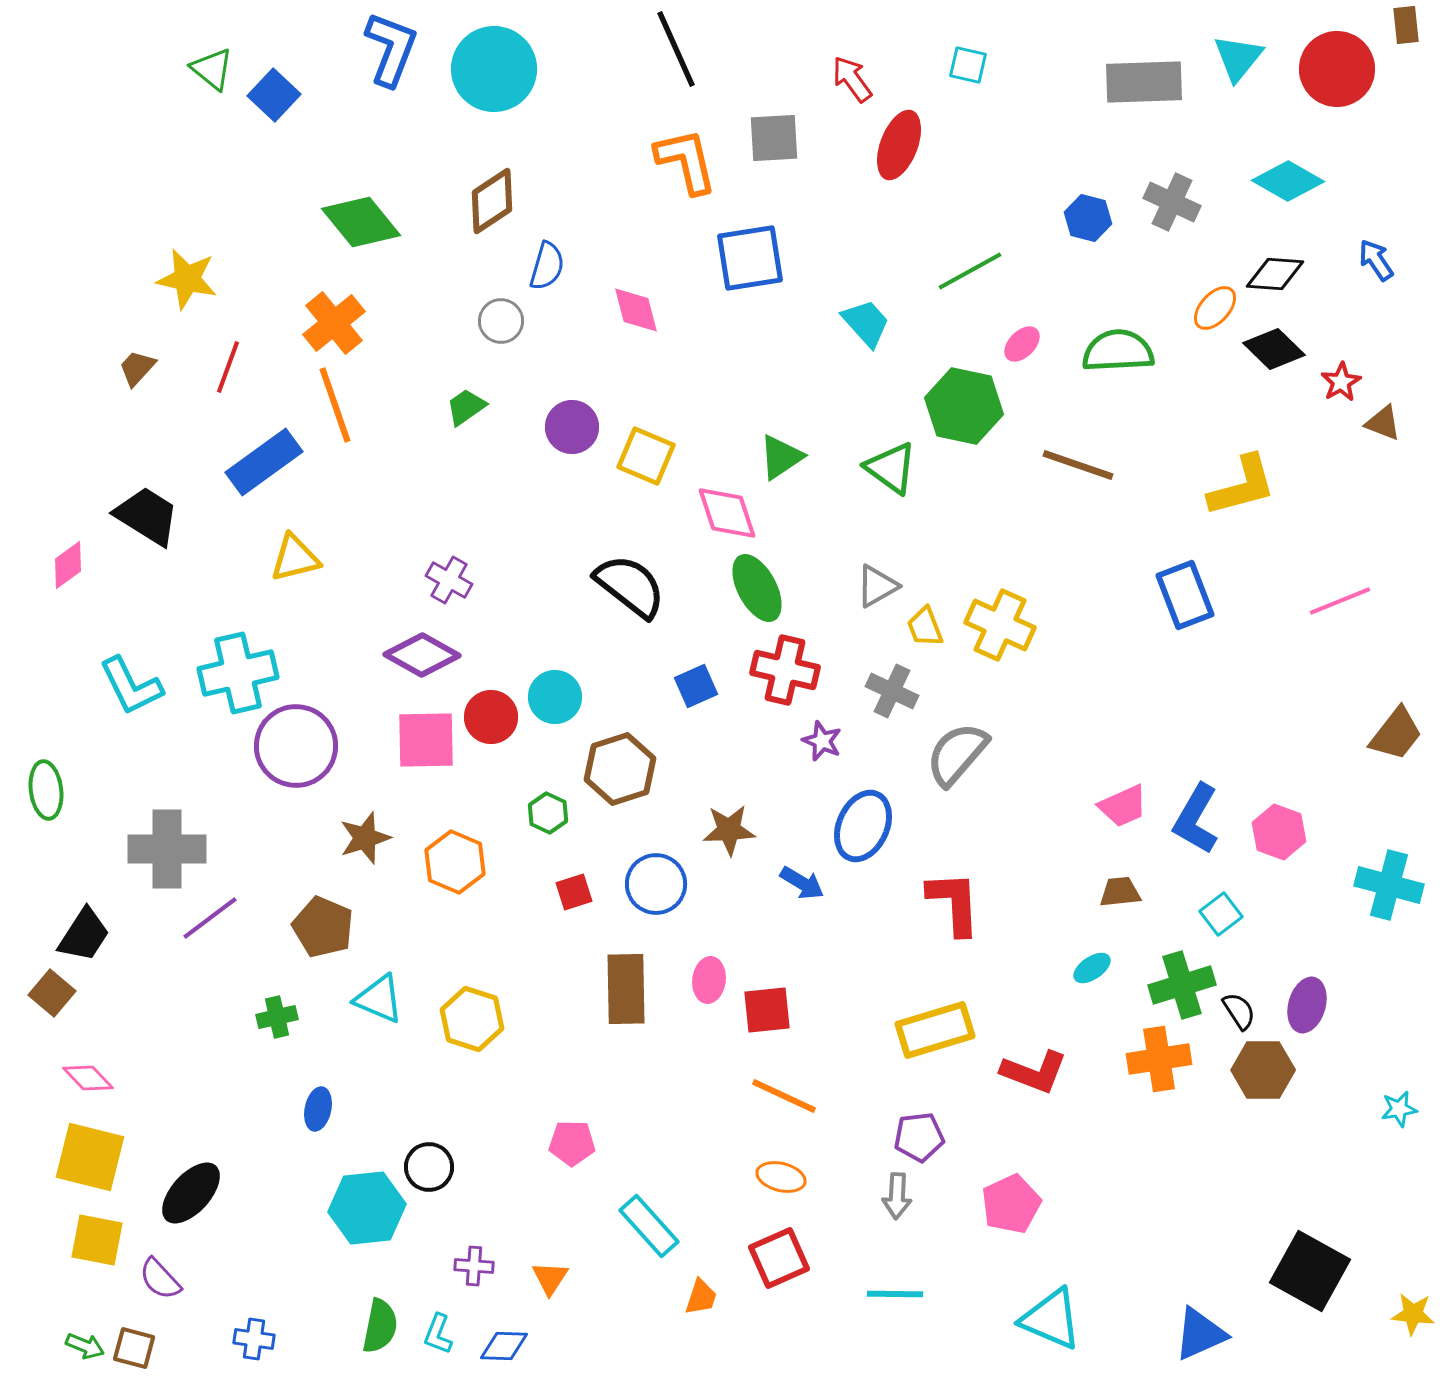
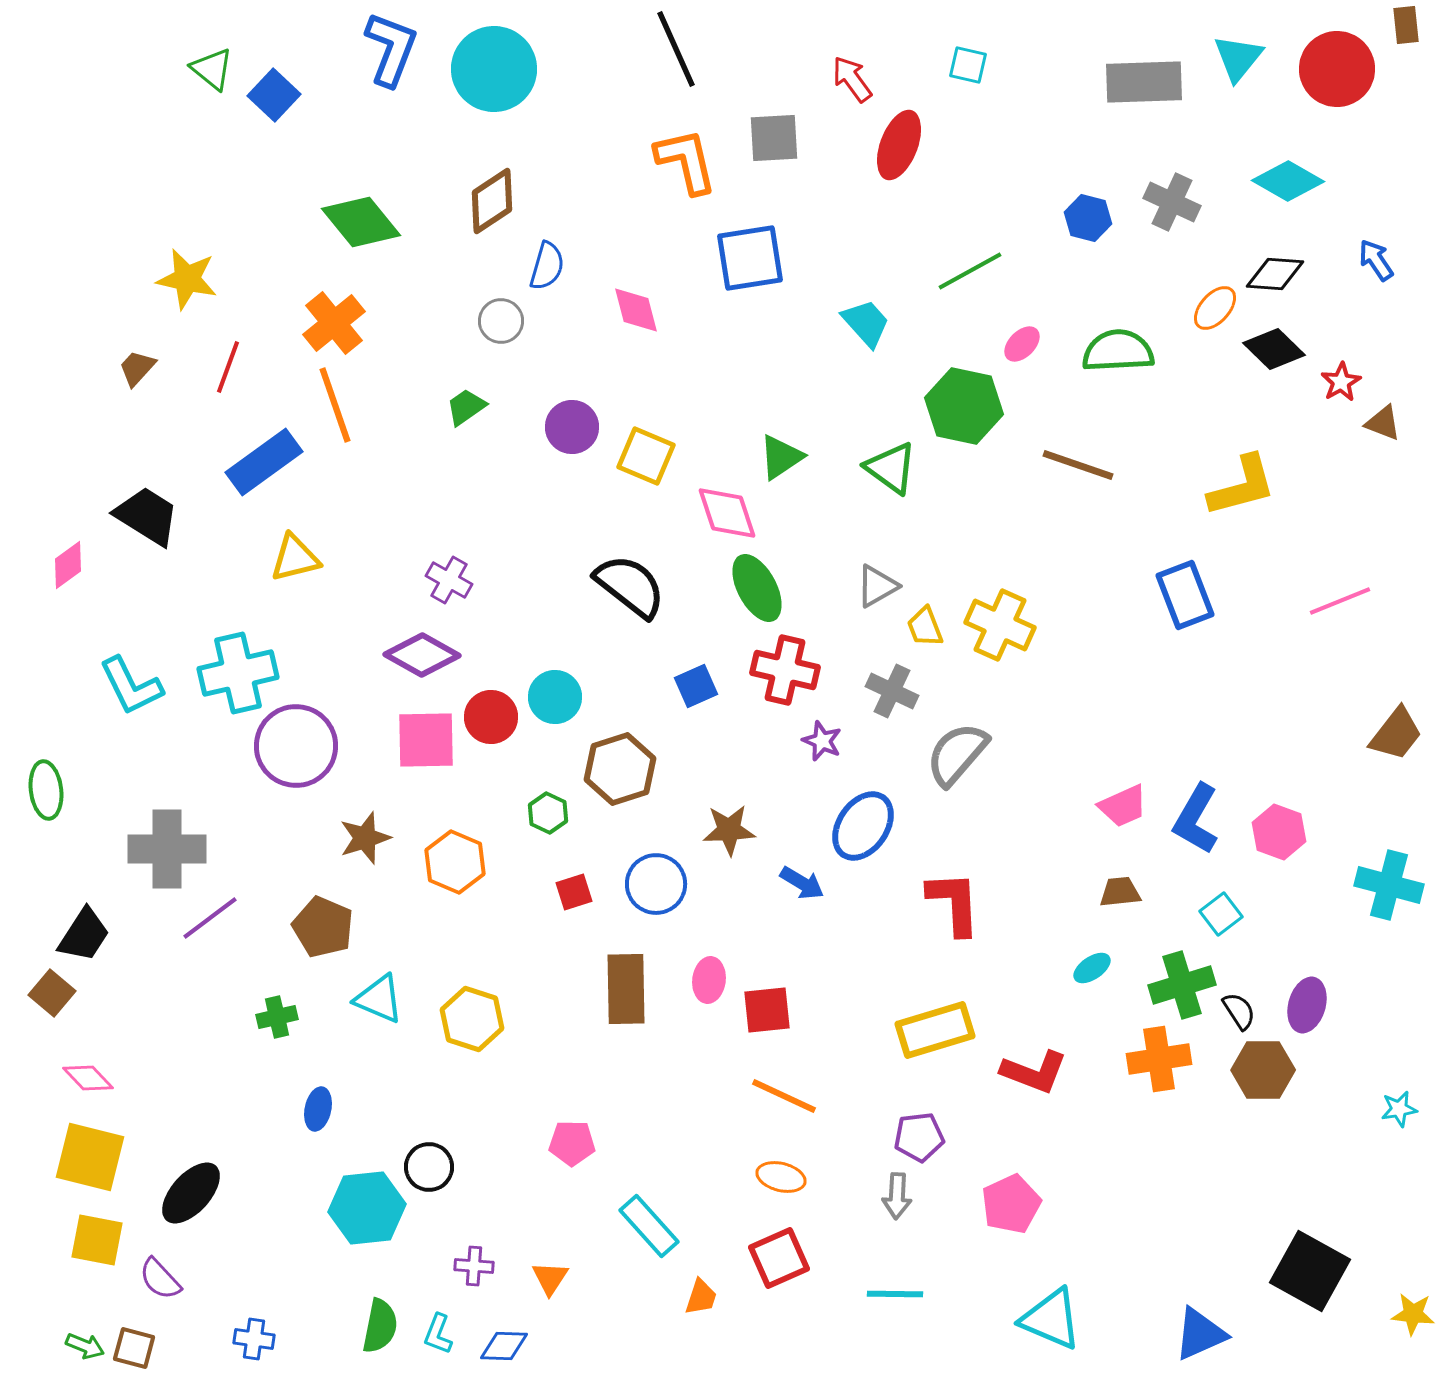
blue ellipse at (863, 826): rotated 10 degrees clockwise
